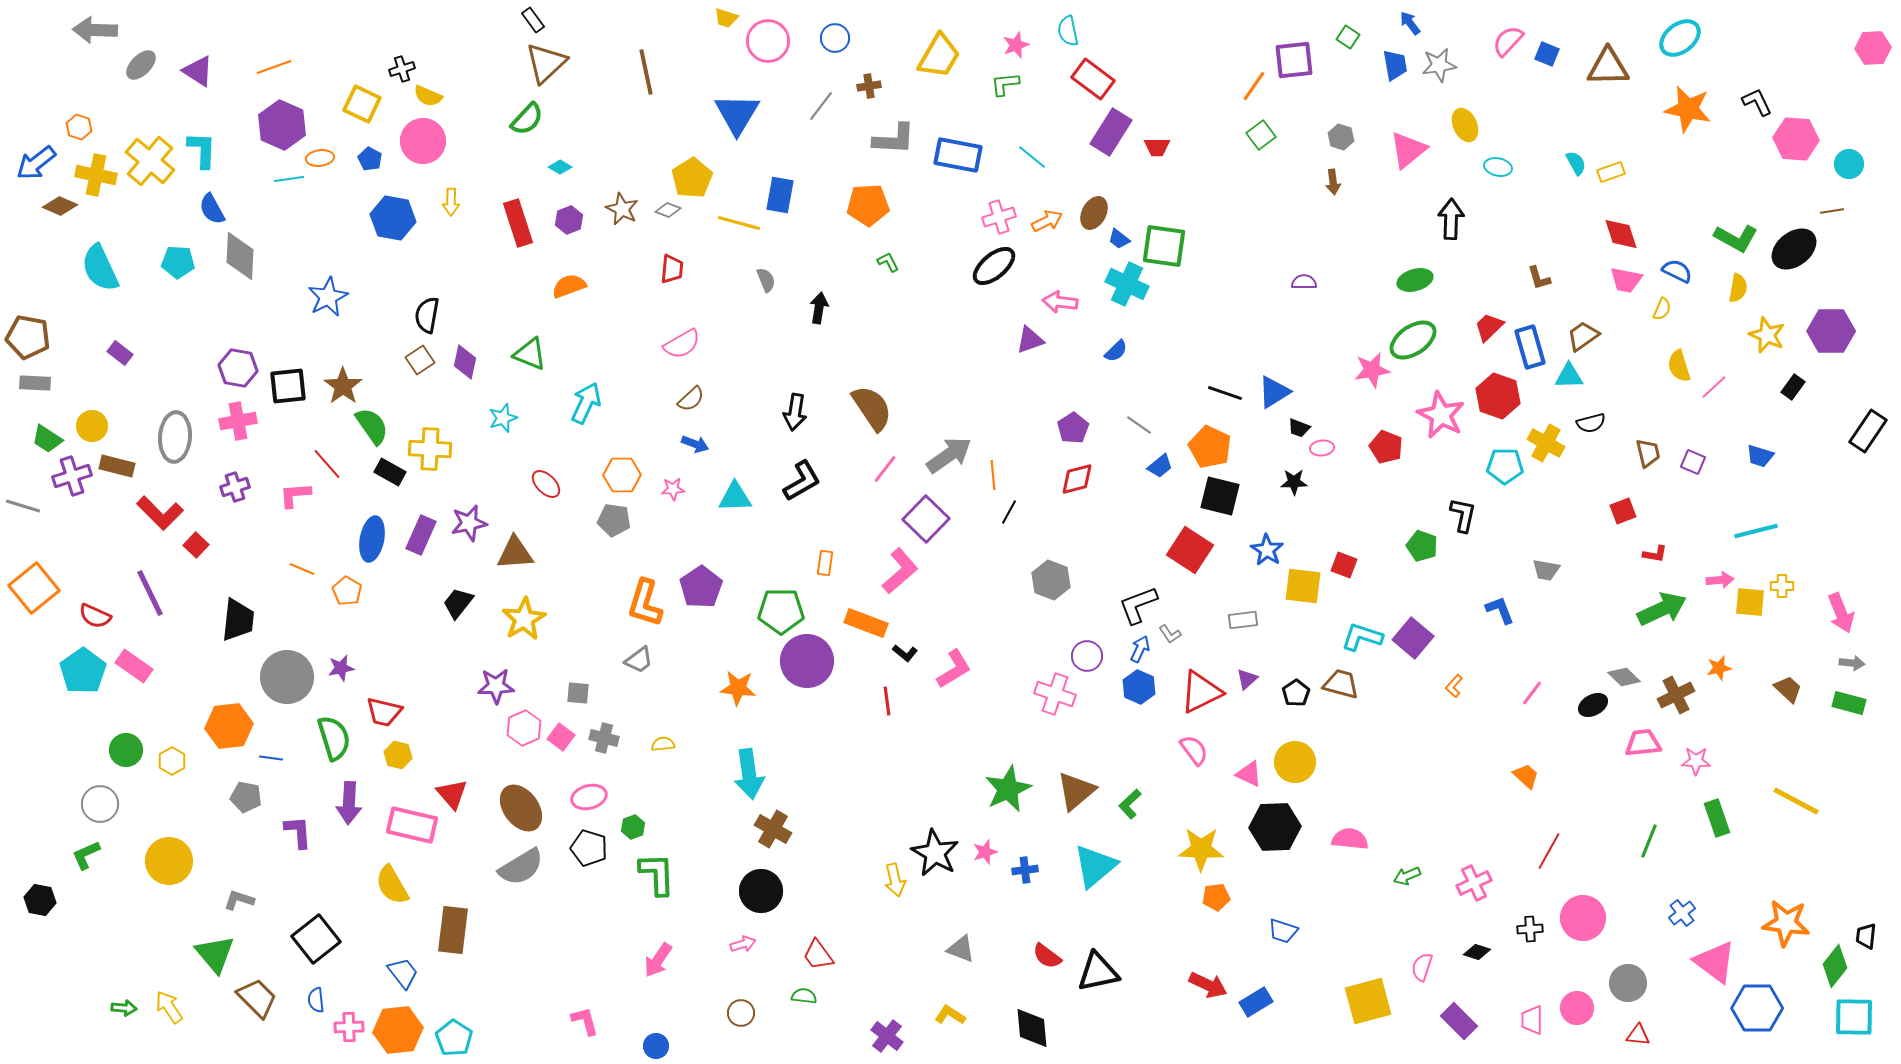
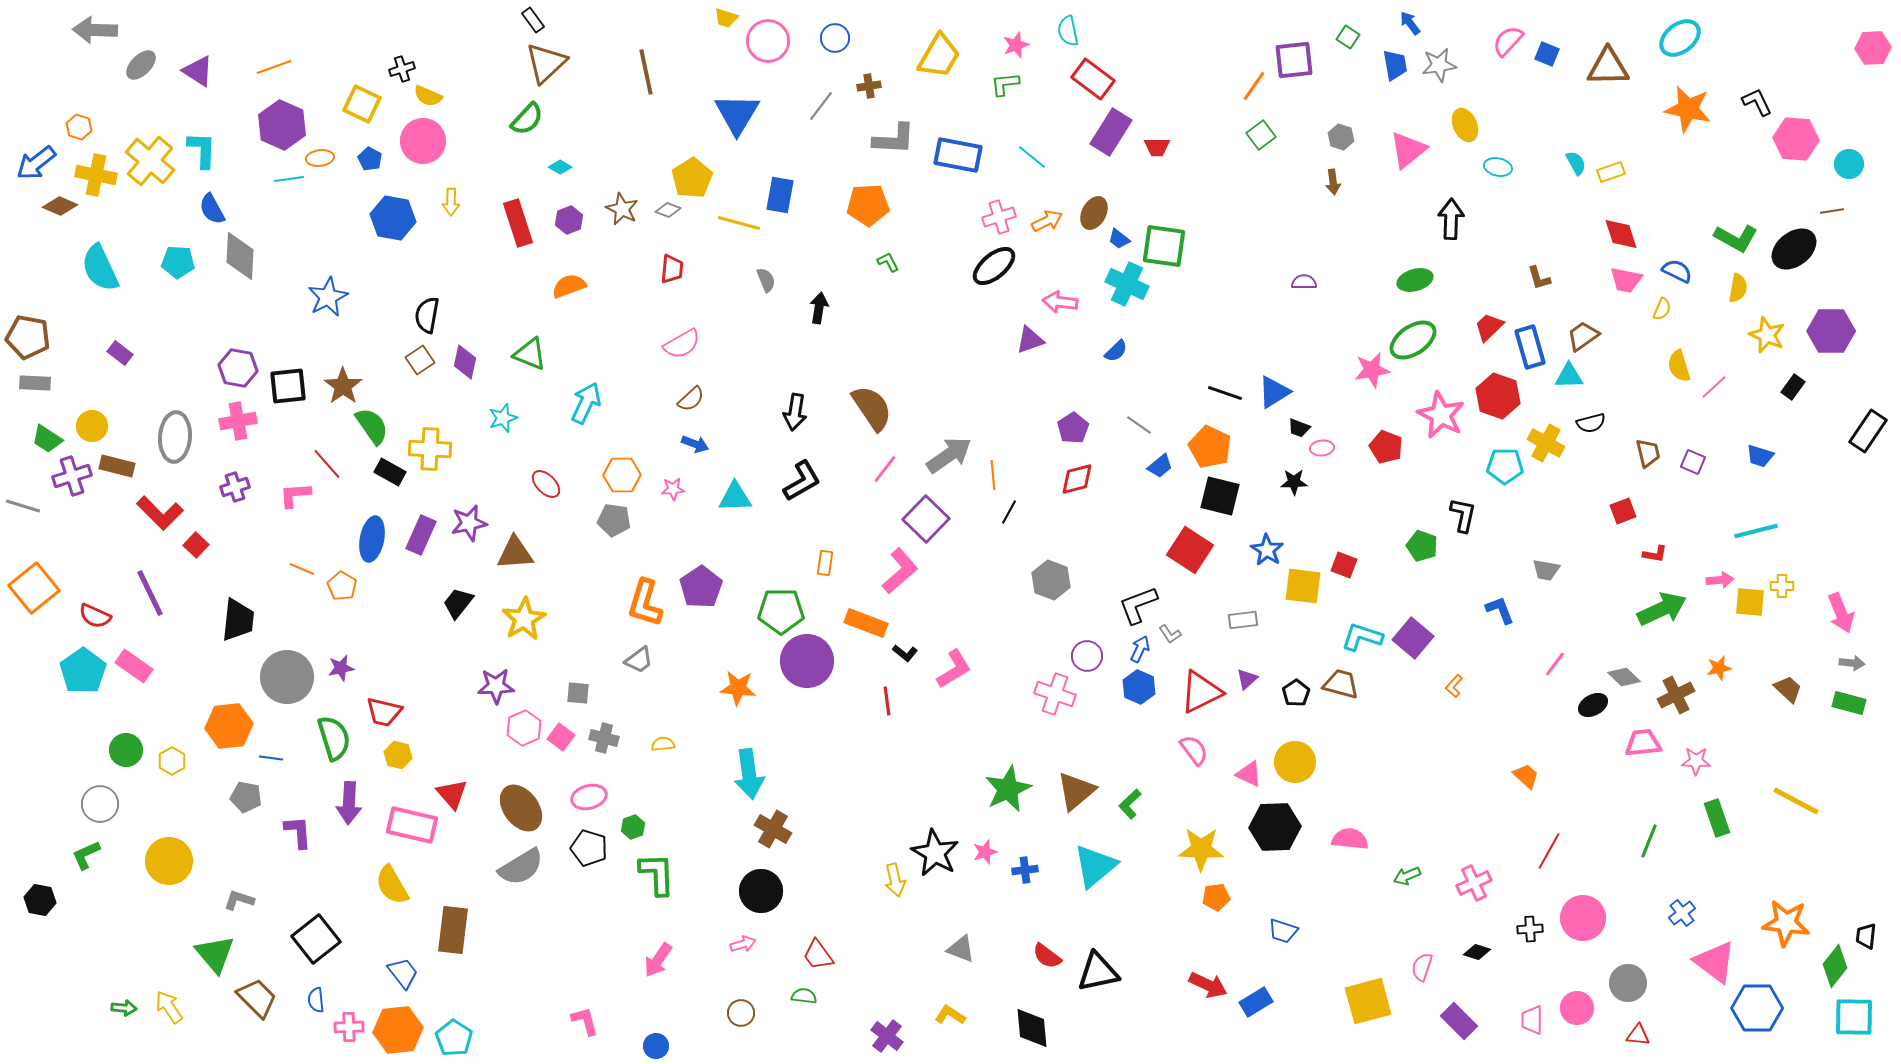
orange pentagon at (347, 591): moved 5 px left, 5 px up
pink line at (1532, 693): moved 23 px right, 29 px up
